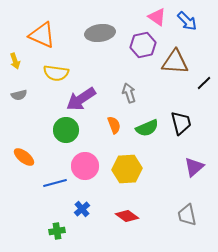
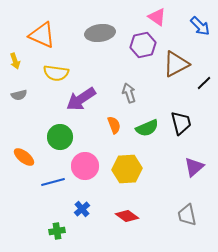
blue arrow: moved 13 px right, 5 px down
brown triangle: moved 1 px right, 2 px down; rotated 32 degrees counterclockwise
green circle: moved 6 px left, 7 px down
blue line: moved 2 px left, 1 px up
